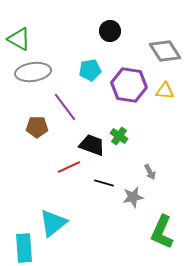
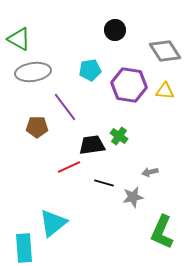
black circle: moved 5 px right, 1 px up
black trapezoid: rotated 28 degrees counterclockwise
gray arrow: rotated 105 degrees clockwise
